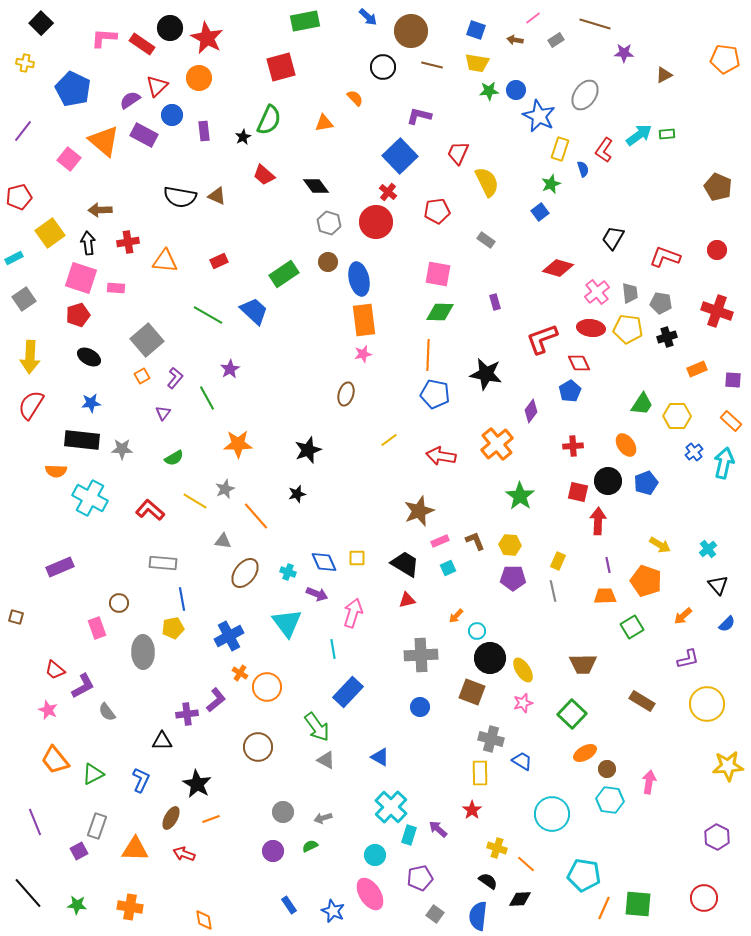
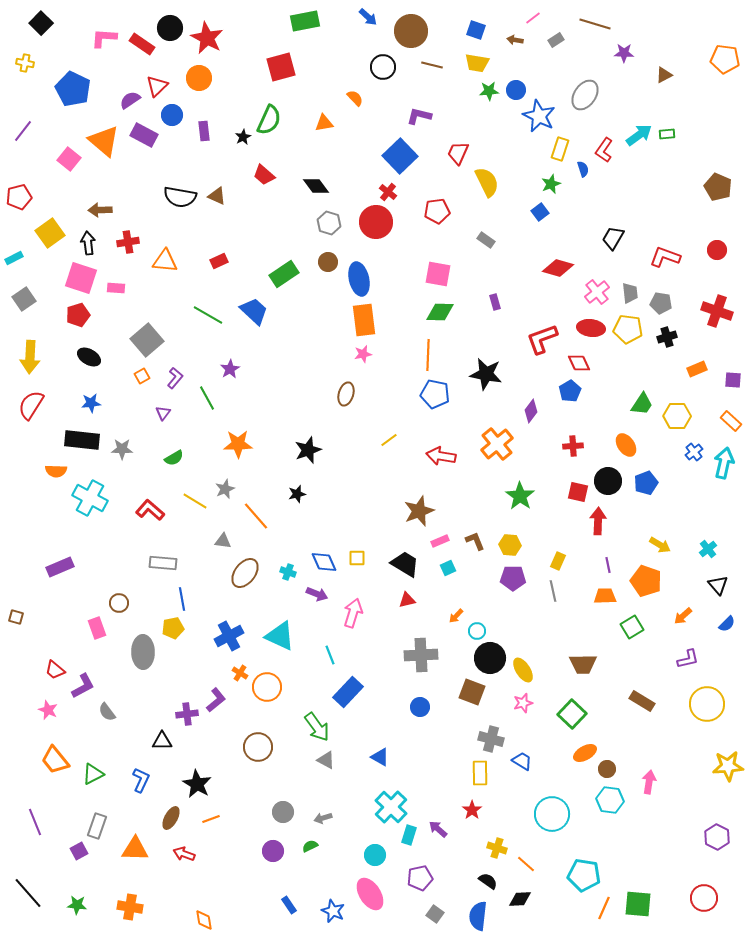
cyan triangle at (287, 623): moved 7 px left, 13 px down; rotated 28 degrees counterclockwise
cyan line at (333, 649): moved 3 px left, 6 px down; rotated 12 degrees counterclockwise
